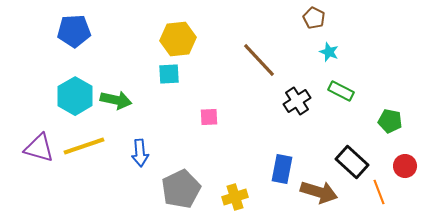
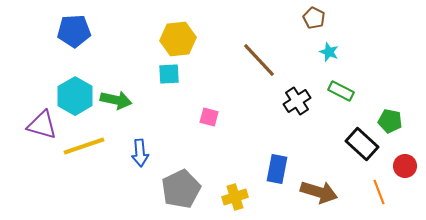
pink square: rotated 18 degrees clockwise
purple triangle: moved 3 px right, 23 px up
black rectangle: moved 10 px right, 18 px up
blue rectangle: moved 5 px left
